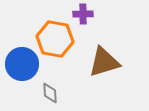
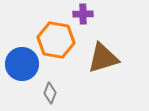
orange hexagon: moved 1 px right, 1 px down
brown triangle: moved 1 px left, 4 px up
gray diamond: rotated 25 degrees clockwise
